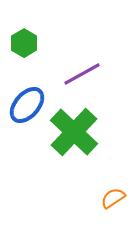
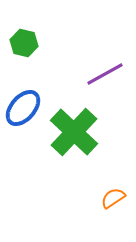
green hexagon: rotated 16 degrees counterclockwise
purple line: moved 23 px right
blue ellipse: moved 4 px left, 3 px down
